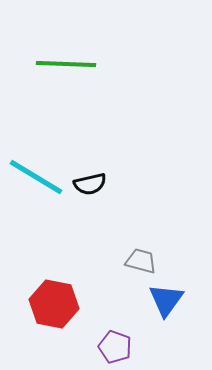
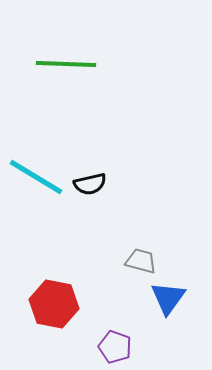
blue triangle: moved 2 px right, 2 px up
